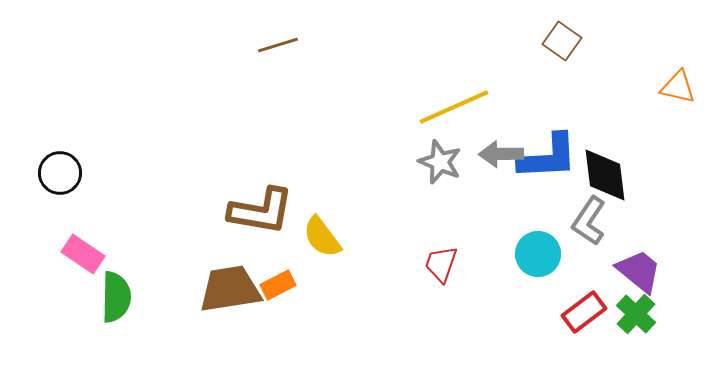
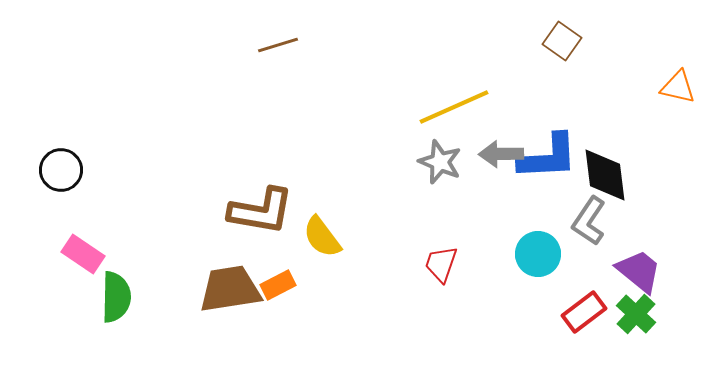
black circle: moved 1 px right, 3 px up
